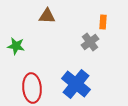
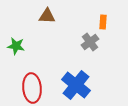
blue cross: moved 1 px down
